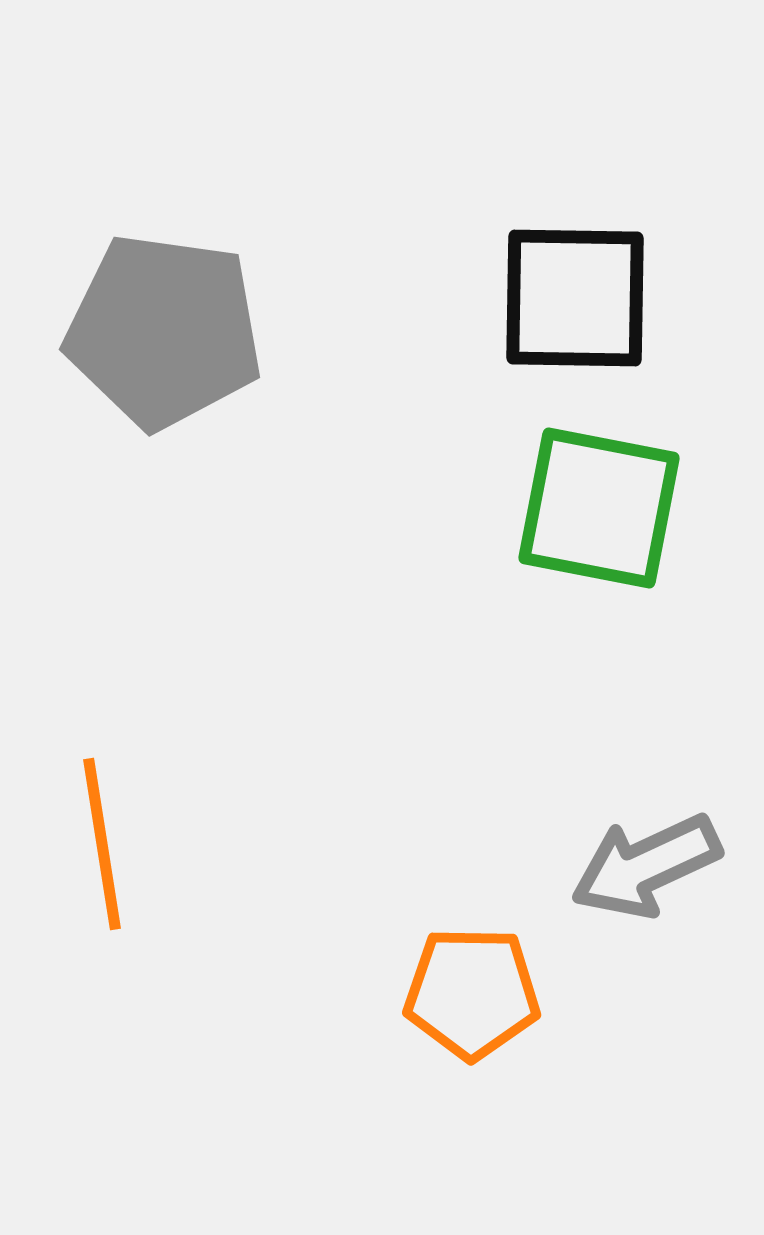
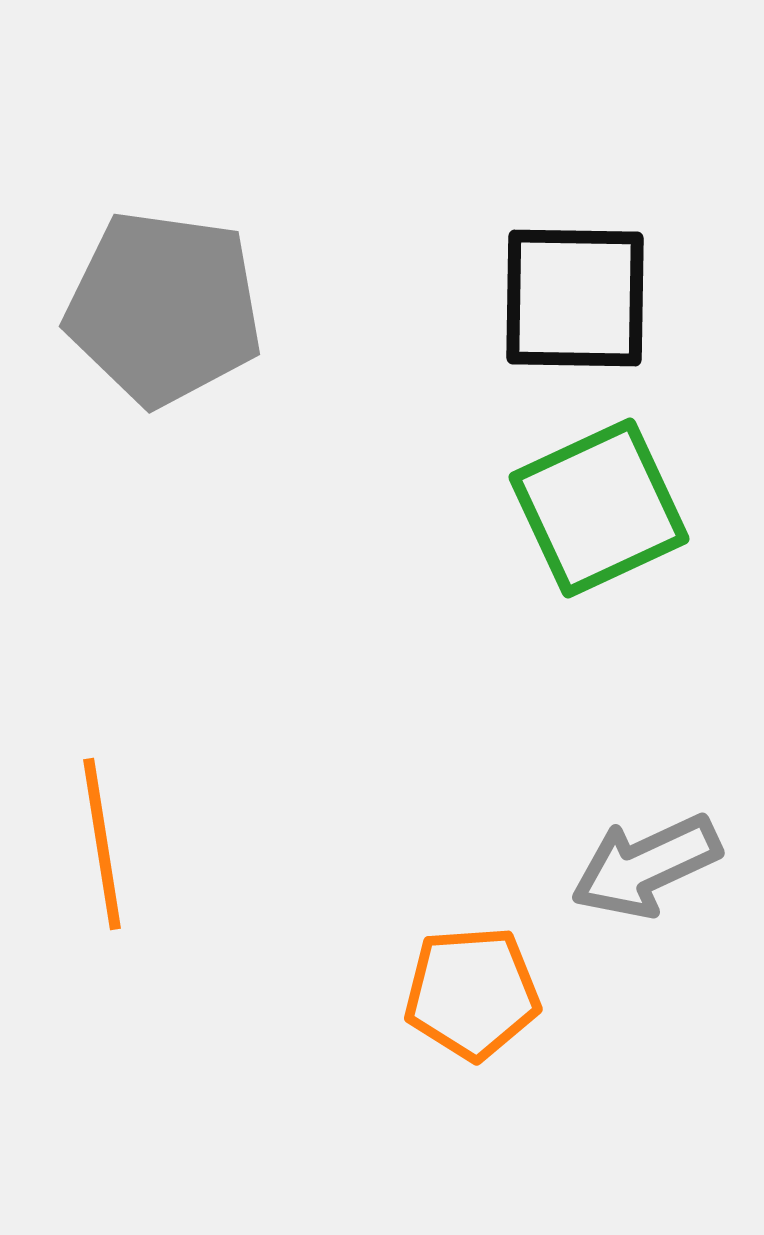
gray pentagon: moved 23 px up
green square: rotated 36 degrees counterclockwise
orange pentagon: rotated 5 degrees counterclockwise
